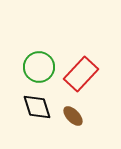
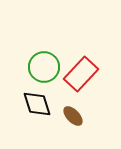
green circle: moved 5 px right
black diamond: moved 3 px up
